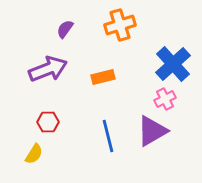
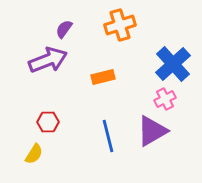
purple semicircle: moved 1 px left
purple arrow: moved 9 px up
